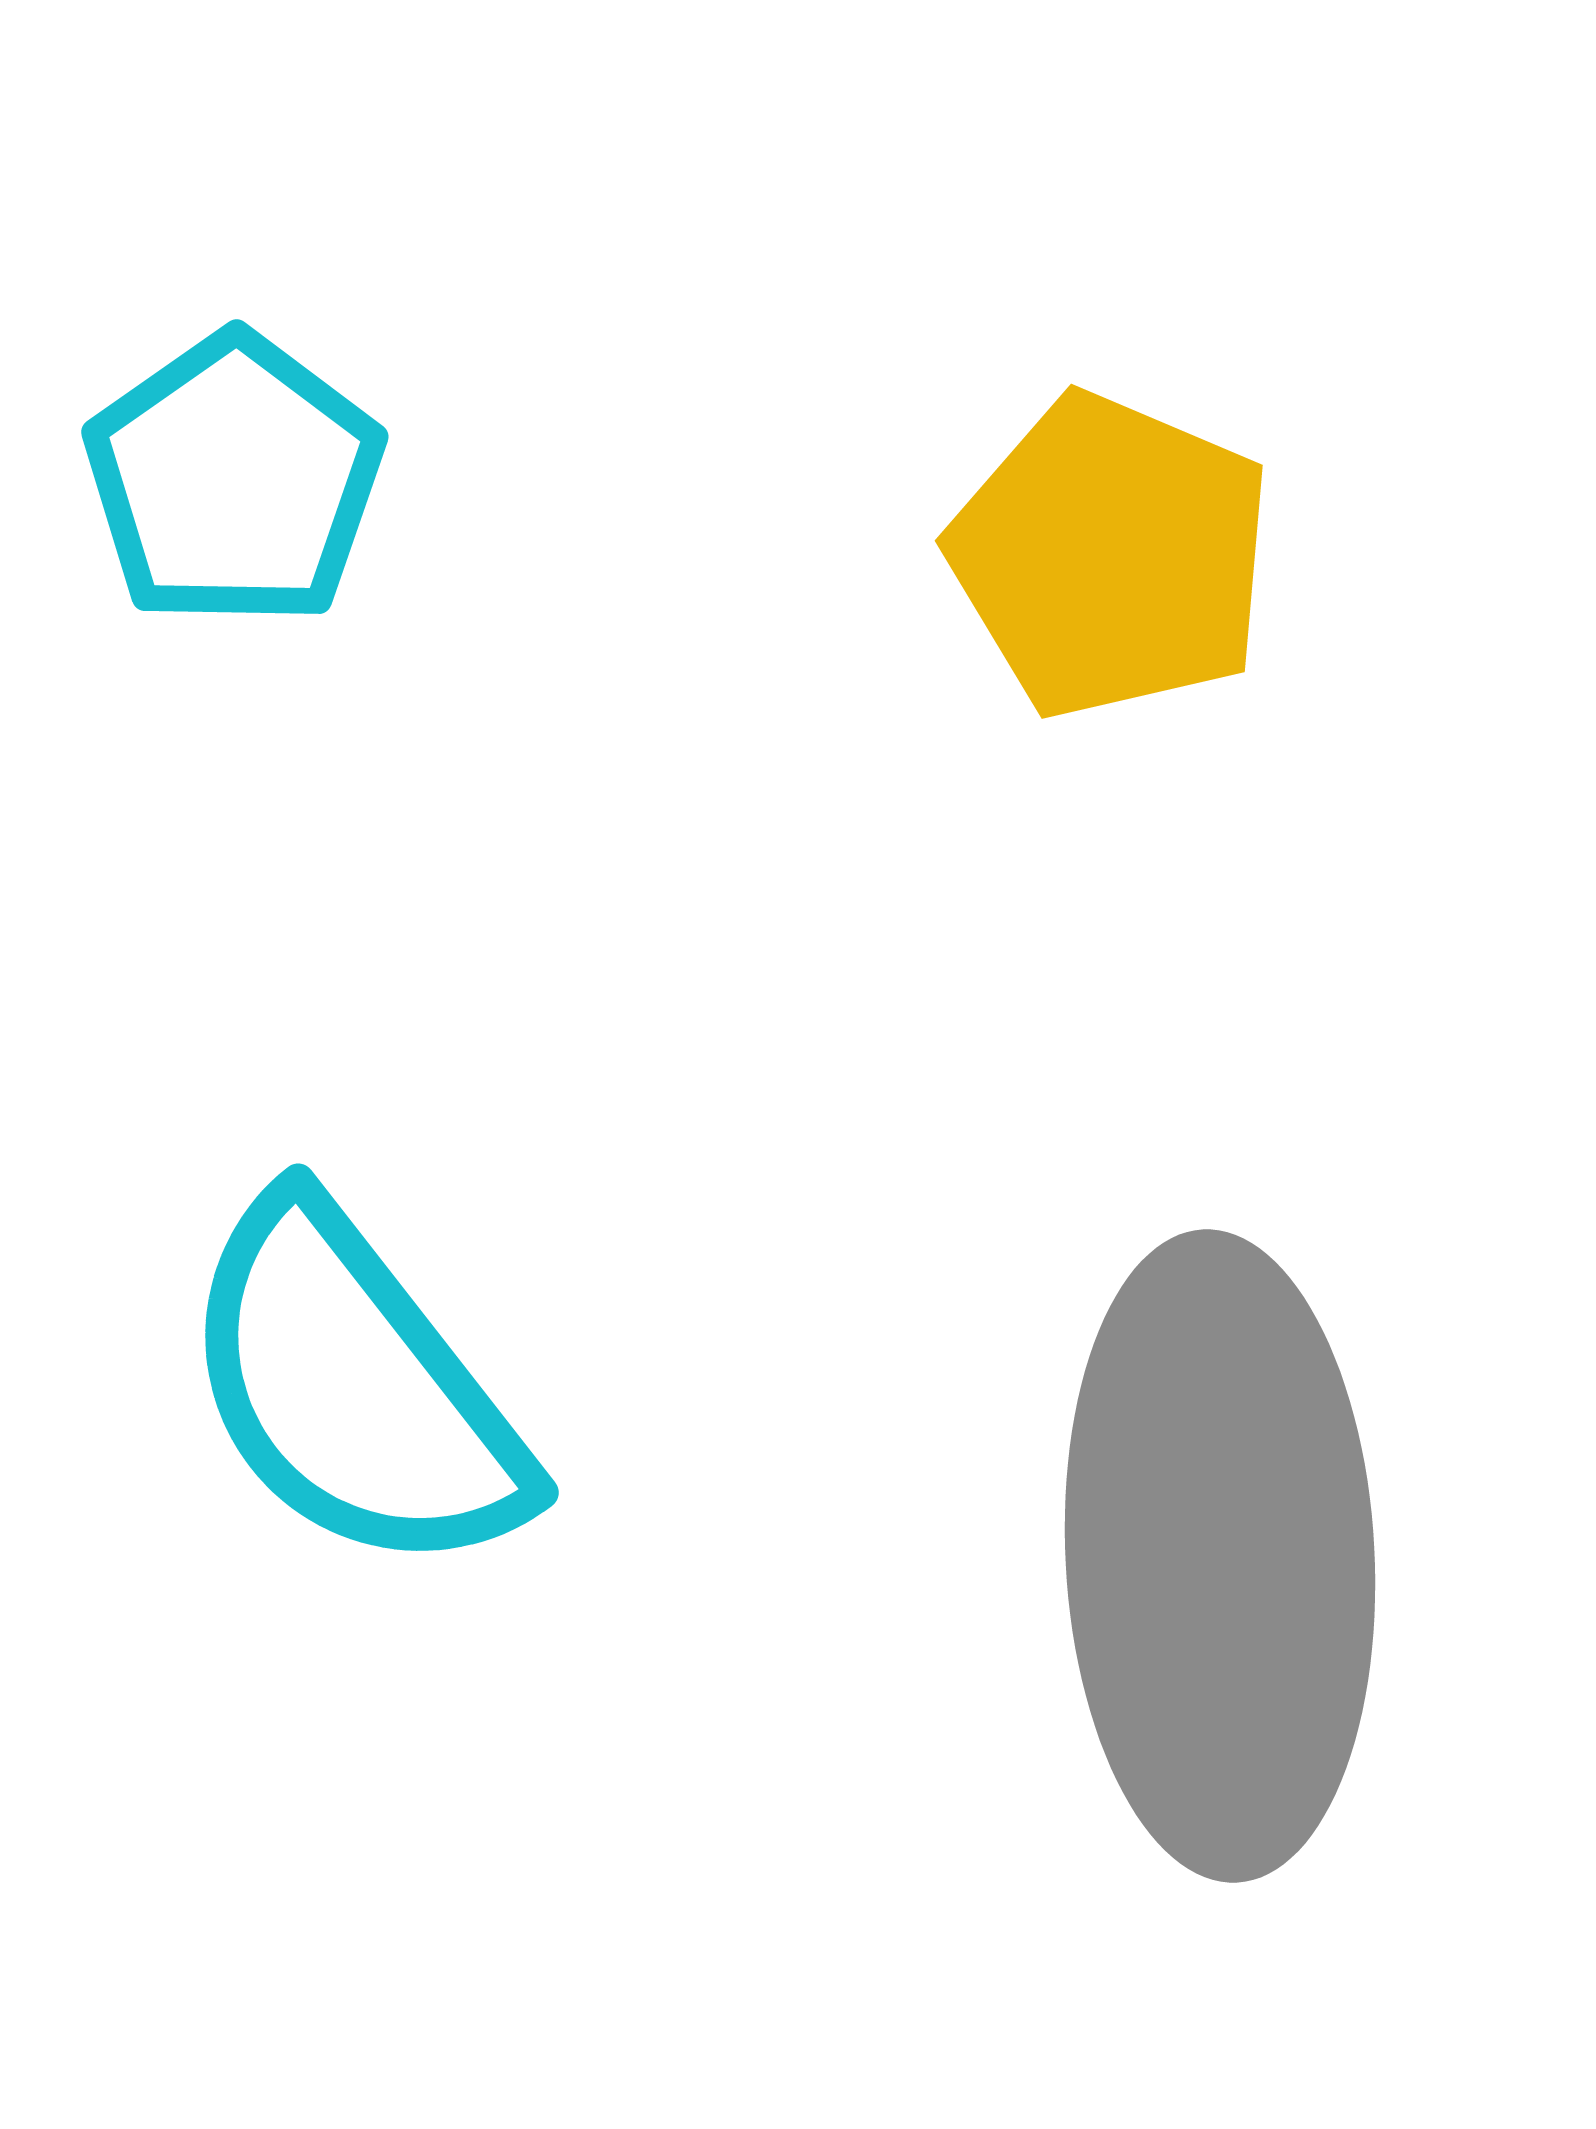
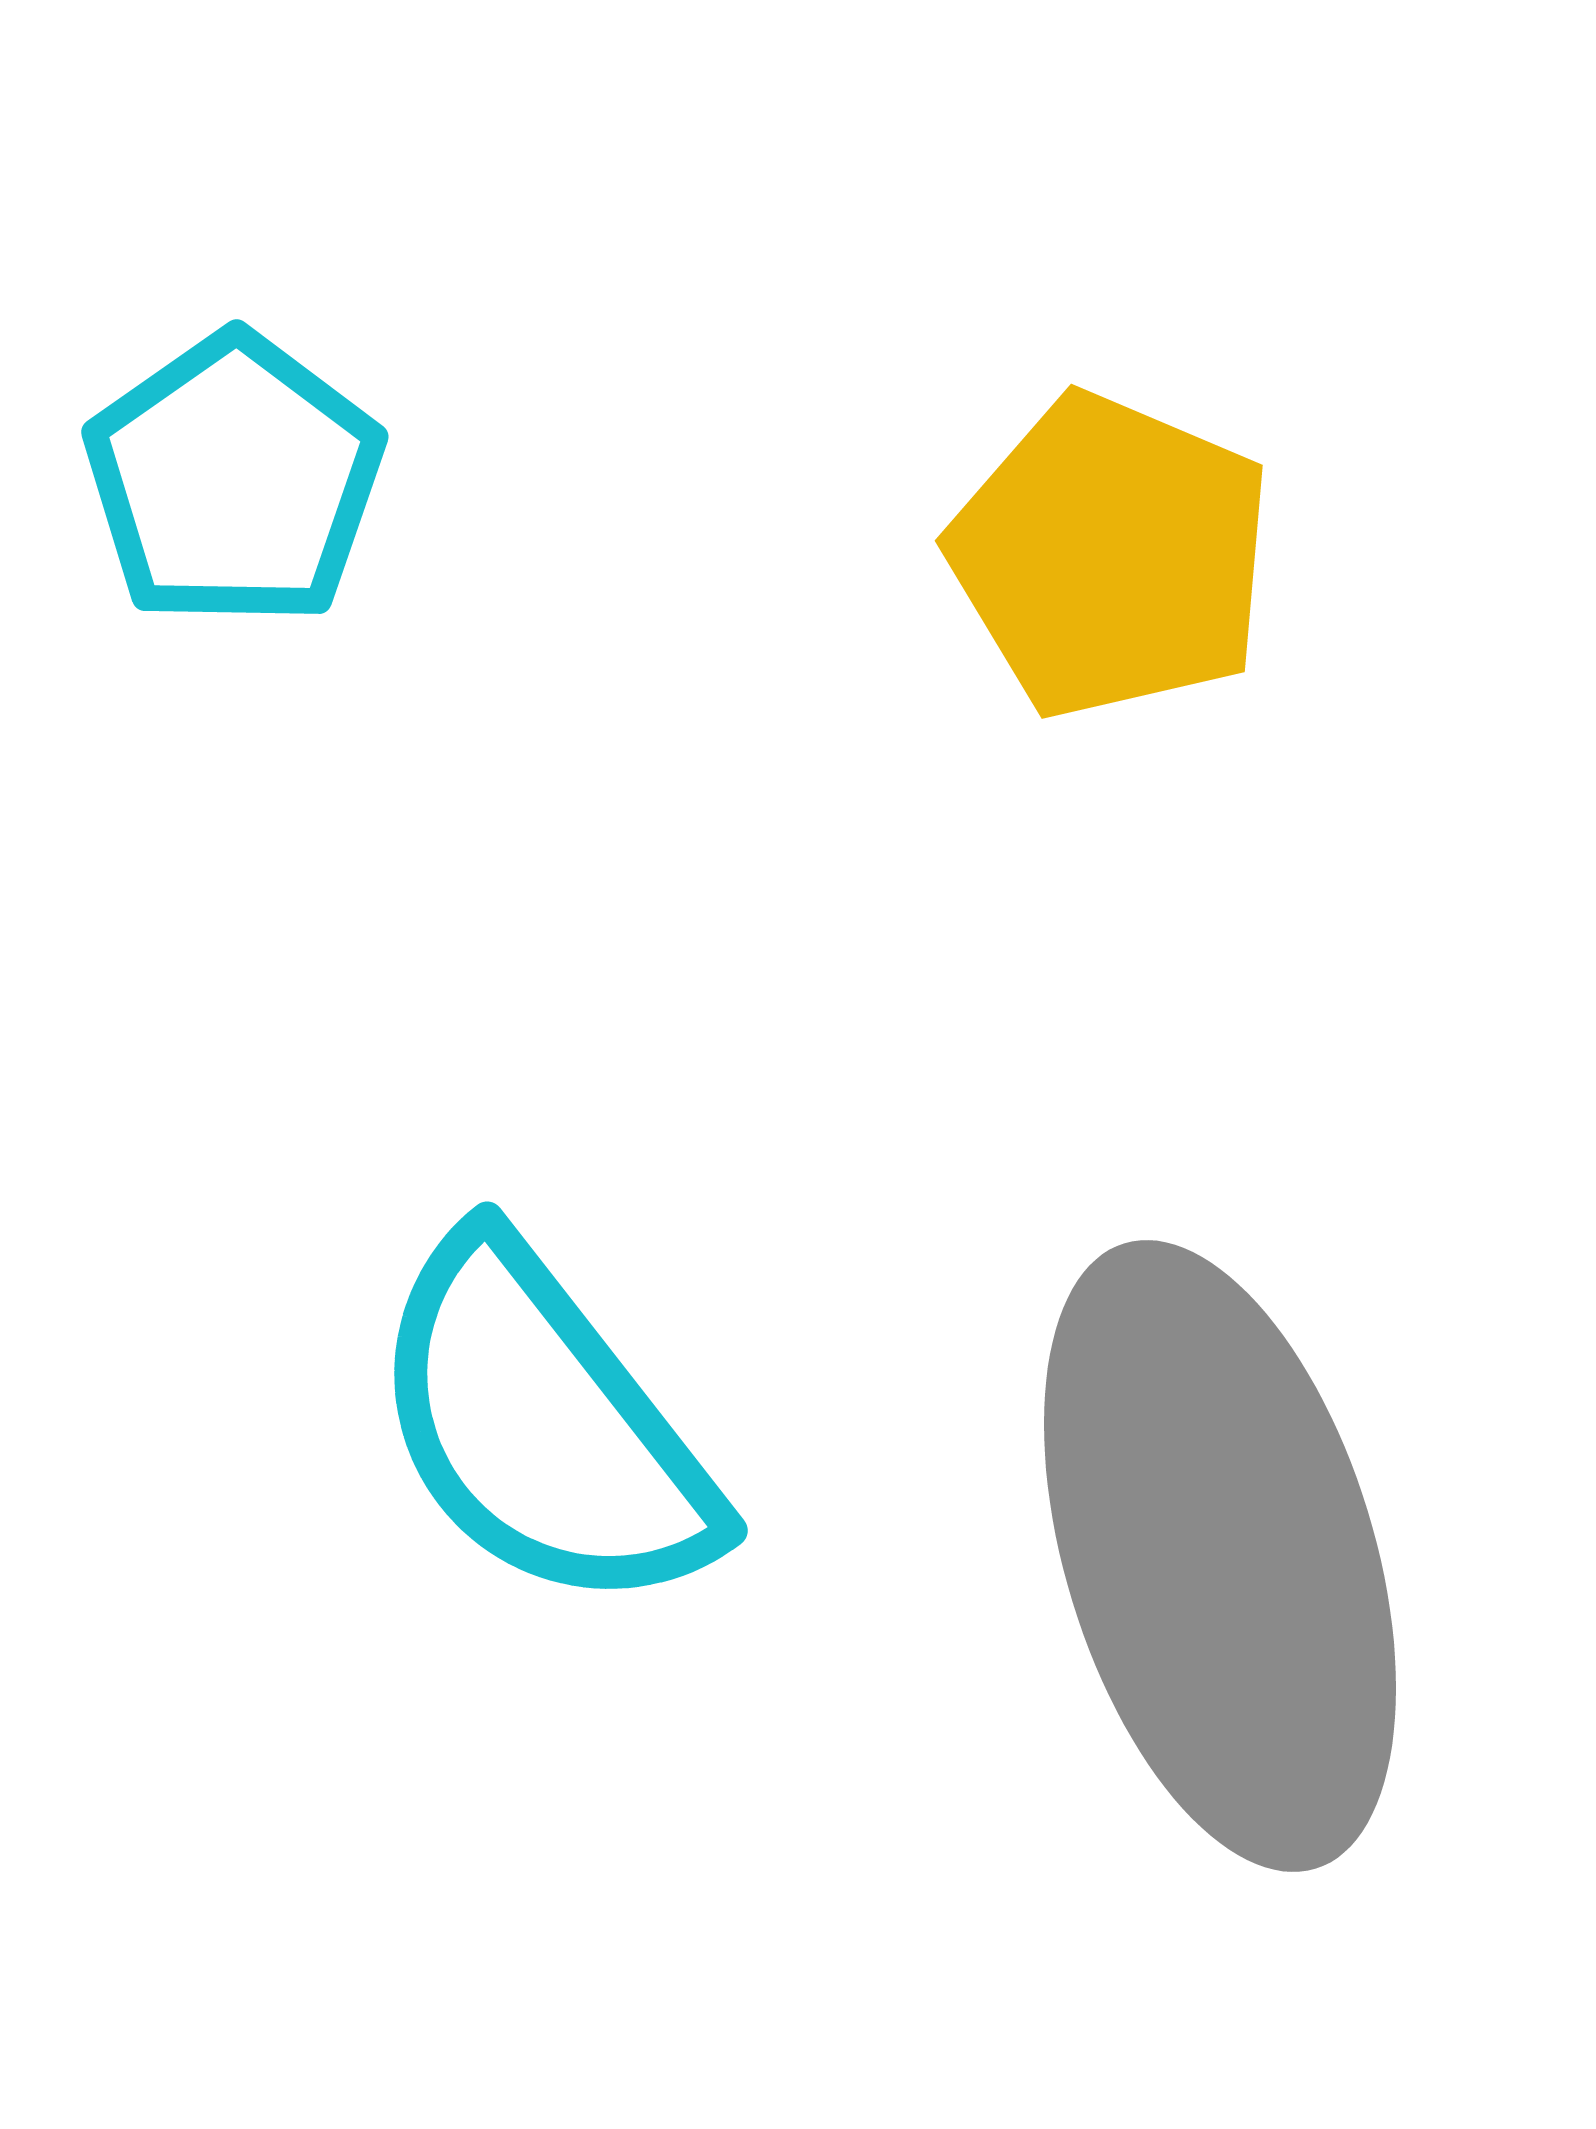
cyan semicircle: moved 189 px right, 38 px down
gray ellipse: rotated 14 degrees counterclockwise
